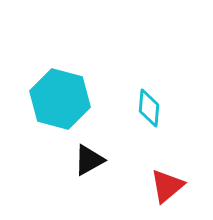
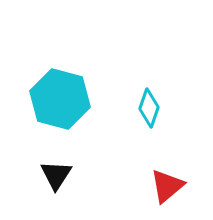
cyan diamond: rotated 15 degrees clockwise
black triangle: moved 33 px left, 15 px down; rotated 28 degrees counterclockwise
